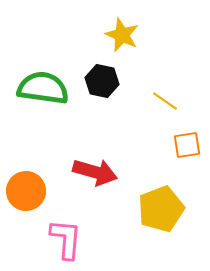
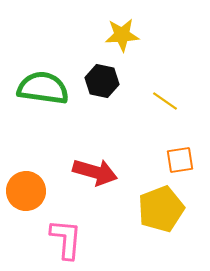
yellow star: rotated 28 degrees counterclockwise
orange square: moved 7 px left, 15 px down
